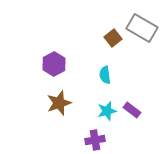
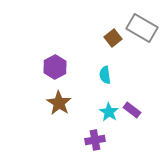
purple hexagon: moved 1 px right, 3 px down
brown star: rotated 20 degrees counterclockwise
cyan star: moved 2 px right, 1 px down; rotated 24 degrees counterclockwise
